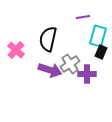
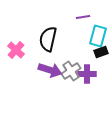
black rectangle: rotated 48 degrees clockwise
gray cross: moved 1 px right, 7 px down
